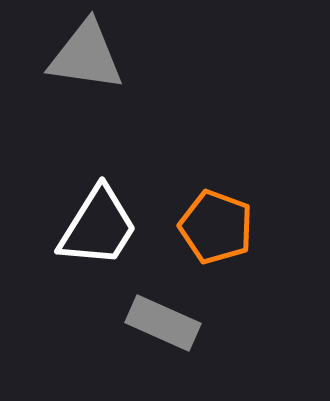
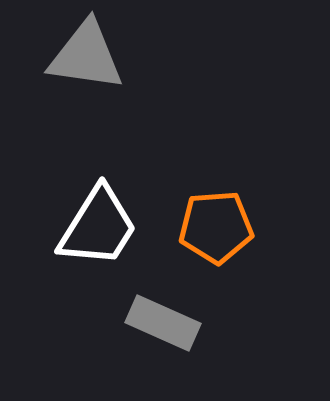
orange pentagon: rotated 24 degrees counterclockwise
